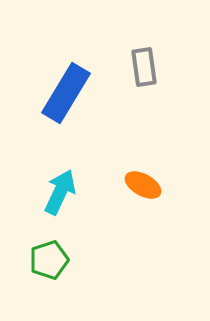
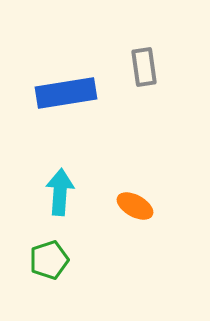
blue rectangle: rotated 50 degrees clockwise
orange ellipse: moved 8 px left, 21 px down
cyan arrow: rotated 21 degrees counterclockwise
